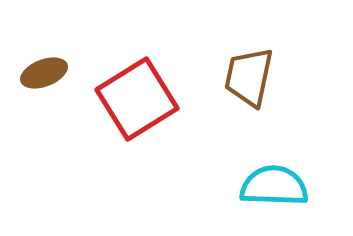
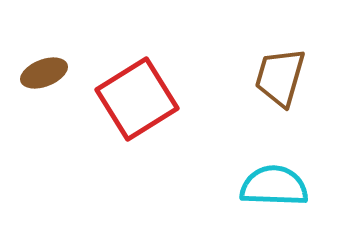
brown trapezoid: moved 31 px right; rotated 4 degrees clockwise
